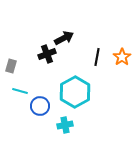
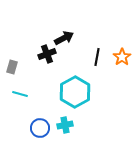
gray rectangle: moved 1 px right, 1 px down
cyan line: moved 3 px down
blue circle: moved 22 px down
